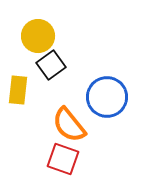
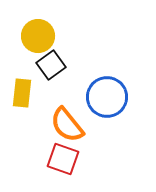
yellow rectangle: moved 4 px right, 3 px down
orange semicircle: moved 2 px left
